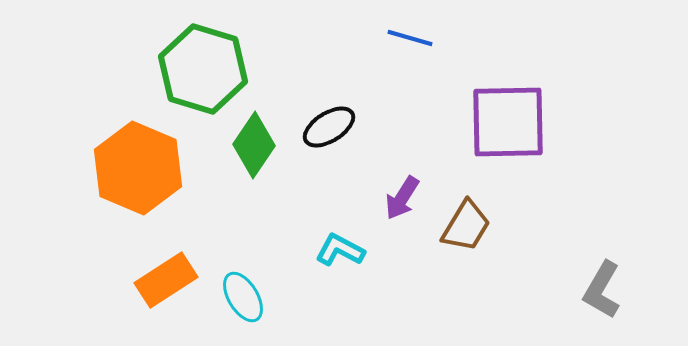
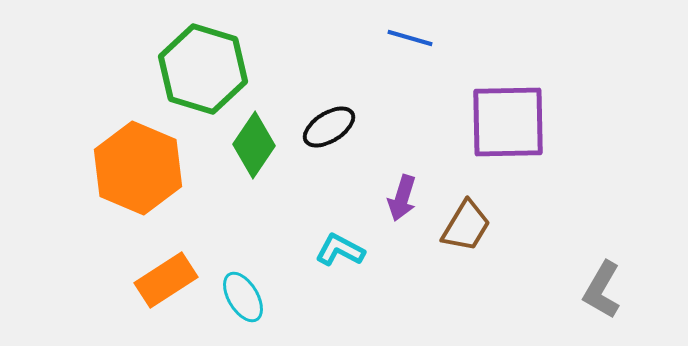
purple arrow: rotated 15 degrees counterclockwise
